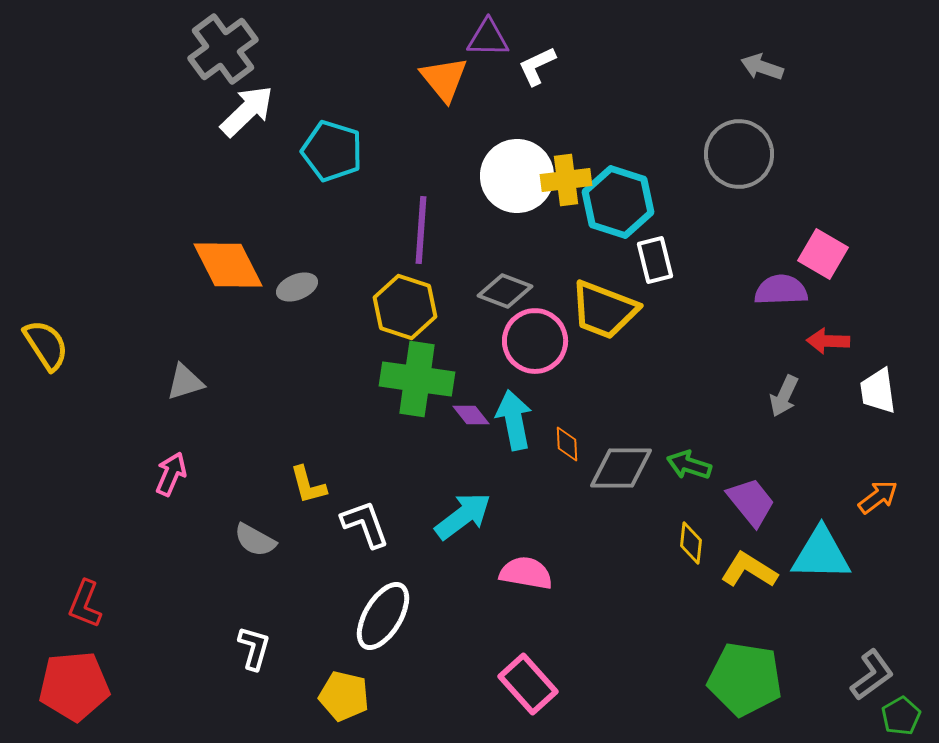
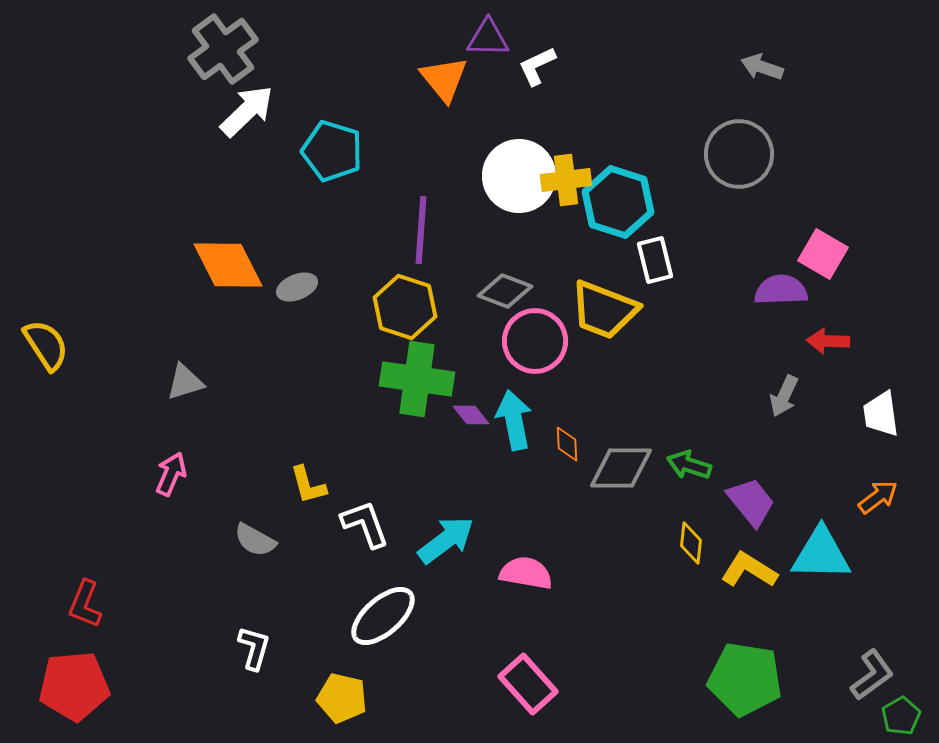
white circle at (517, 176): moved 2 px right
white trapezoid at (878, 391): moved 3 px right, 23 px down
cyan arrow at (463, 516): moved 17 px left, 24 px down
white ellipse at (383, 616): rotated 18 degrees clockwise
yellow pentagon at (344, 696): moved 2 px left, 2 px down
